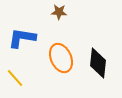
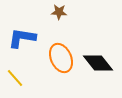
black diamond: rotated 44 degrees counterclockwise
